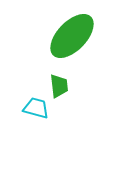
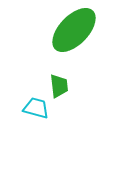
green ellipse: moved 2 px right, 6 px up
